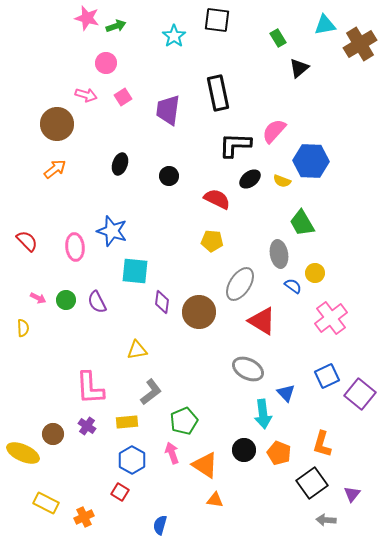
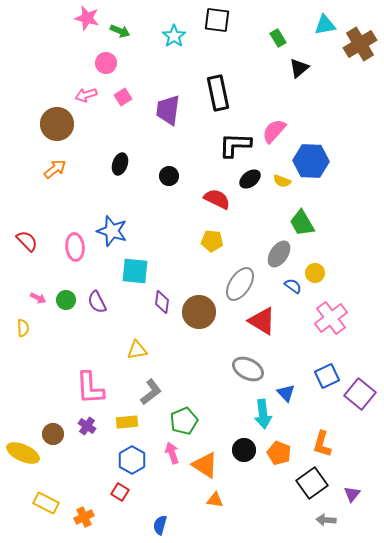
green arrow at (116, 26): moved 4 px right, 5 px down; rotated 42 degrees clockwise
pink arrow at (86, 95): rotated 145 degrees clockwise
gray ellipse at (279, 254): rotated 44 degrees clockwise
